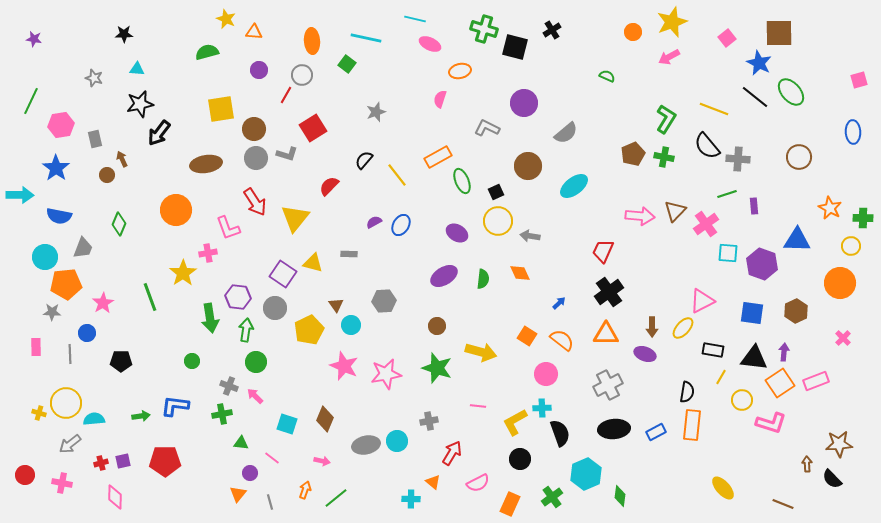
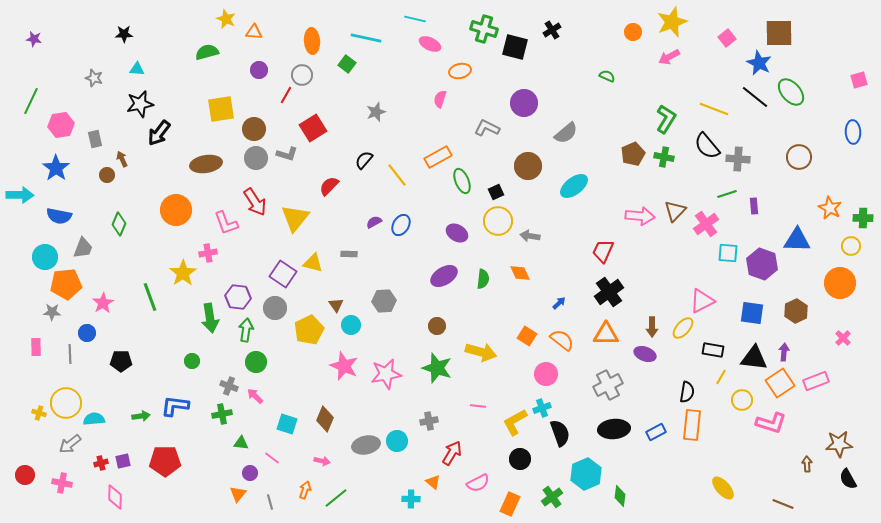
pink L-shape at (228, 228): moved 2 px left, 5 px up
cyan cross at (542, 408): rotated 18 degrees counterclockwise
black semicircle at (832, 479): moved 16 px right; rotated 15 degrees clockwise
